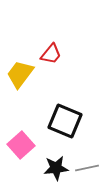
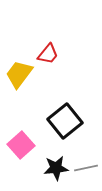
red trapezoid: moved 3 px left
yellow trapezoid: moved 1 px left
black square: rotated 28 degrees clockwise
gray line: moved 1 px left
